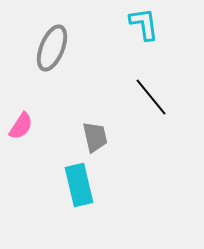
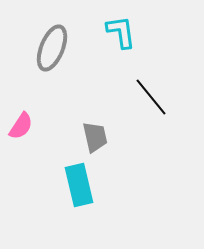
cyan L-shape: moved 23 px left, 8 px down
